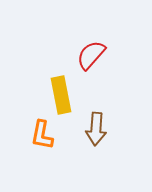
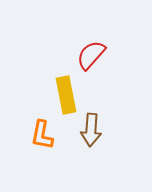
yellow rectangle: moved 5 px right
brown arrow: moved 5 px left, 1 px down
